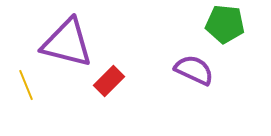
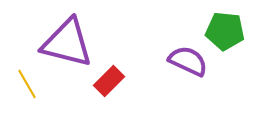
green pentagon: moved 7 px down
purple semicircle: moved 6 px left, 9 px up
yellow line: moved 1 px right, 1 px up; rotated 8 degrees counterclockwise
